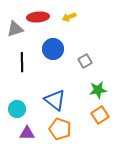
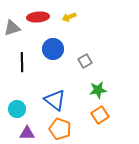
gray triangle: moved 3 px left, 1 px up
